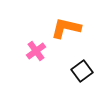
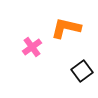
pink cross: moved 4 px left, 4 px up
